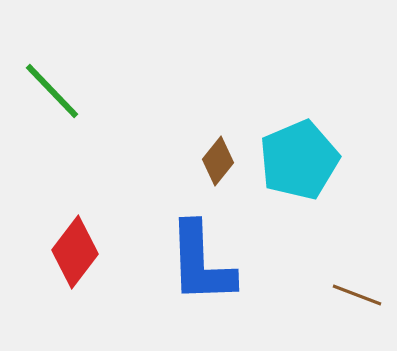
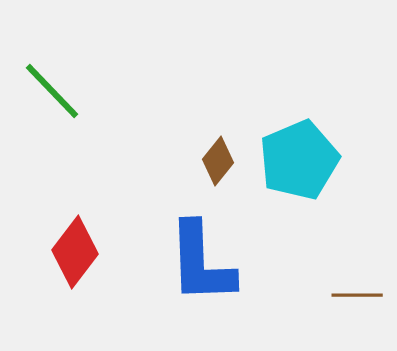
brown line: rotated 21 degrees counterclockwise
